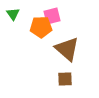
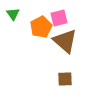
pink square: moved 7 px right, 2 px down
orange pentagon: rotated 25 degrees counterclockwise
brown triangle: moved 2 px left, 8 px up
